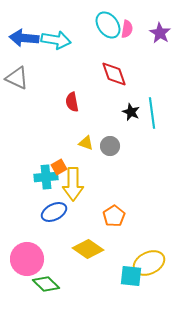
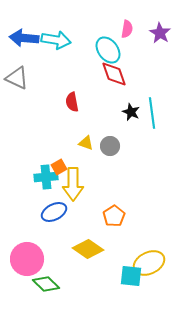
cyan ellipse: moved 25 px down
